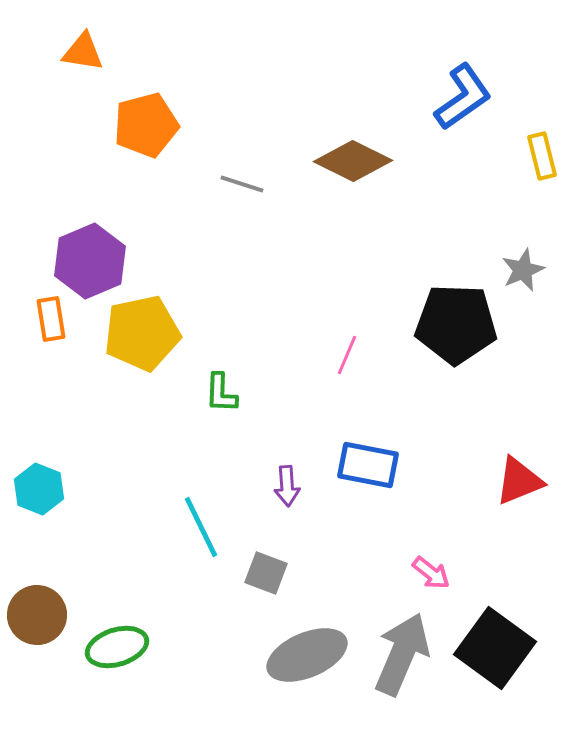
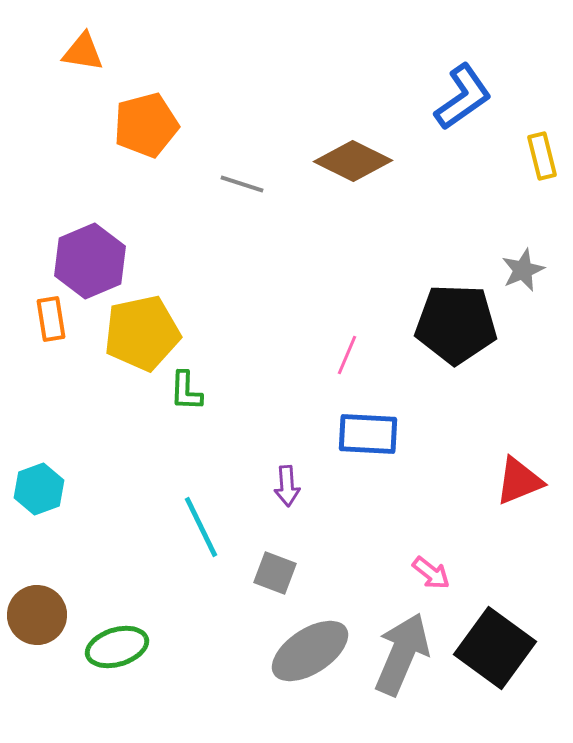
green L-shape: moved 35 px left, 2 px up
blue rectangle: moved 31 px up; rotated 8 degrees counterclockwise
cyan hexagon: rotated 18 degrees clockwise
gray square: moved 9 px right
gray ellipse: moved 3 px right, 4 px up; rotated 10 degrees counterclockwise
